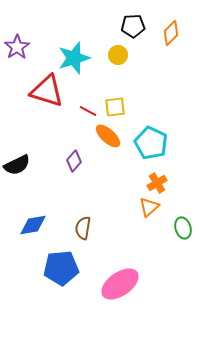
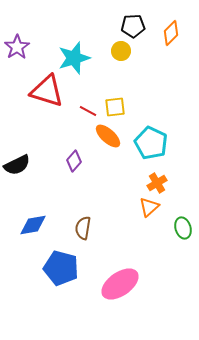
yellow circle: moved 3 px right, 4 px up
blue pentagon: rotated 20 degrees clockwise
